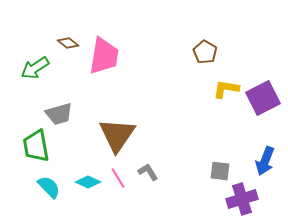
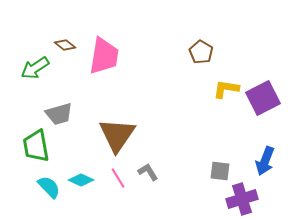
brown diamond: moved 3 px left, 2 px down
brown pentagon: moved 4 px left
cyan diamond: moved 7 px left, 2 px up
